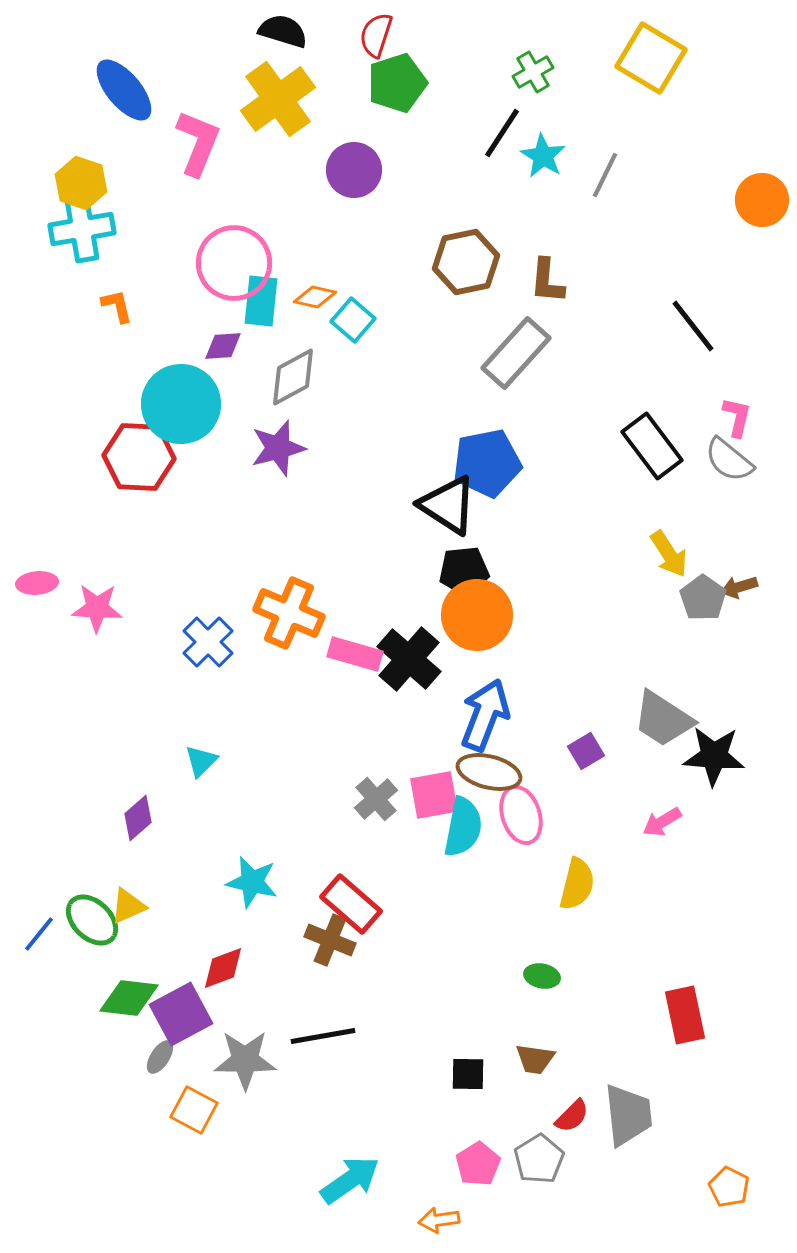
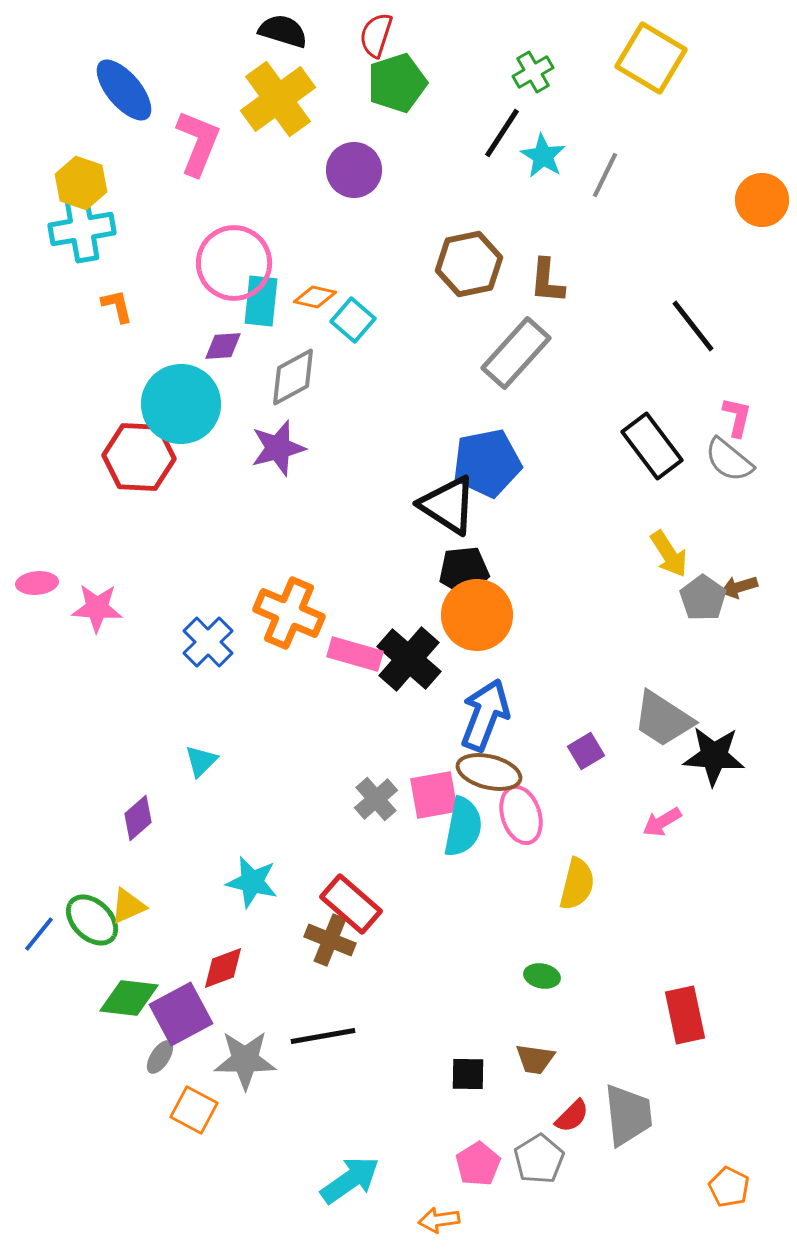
brown hexagon at (466, 262): moved 3 px right, 2 px down
